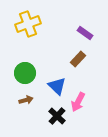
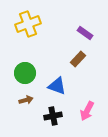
blue triangle: rotated 24 degrees counterclockwise
pink arrow: moved 9 px right, 9 px down
black cross: moved 4 px left; rotated 36 degrees clockwise
